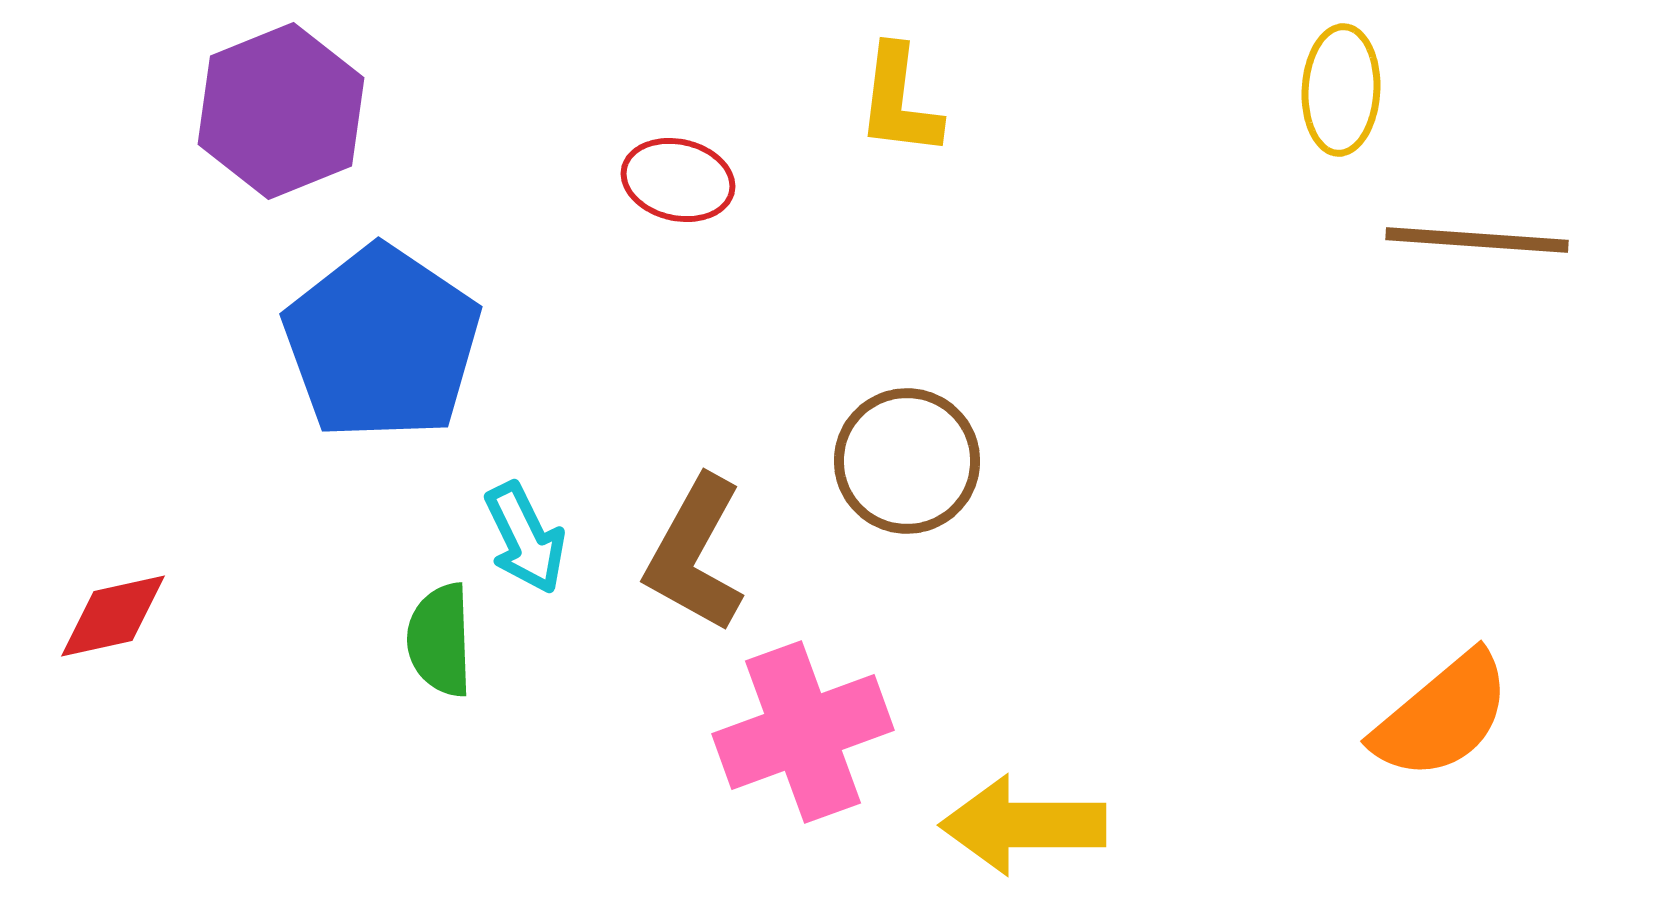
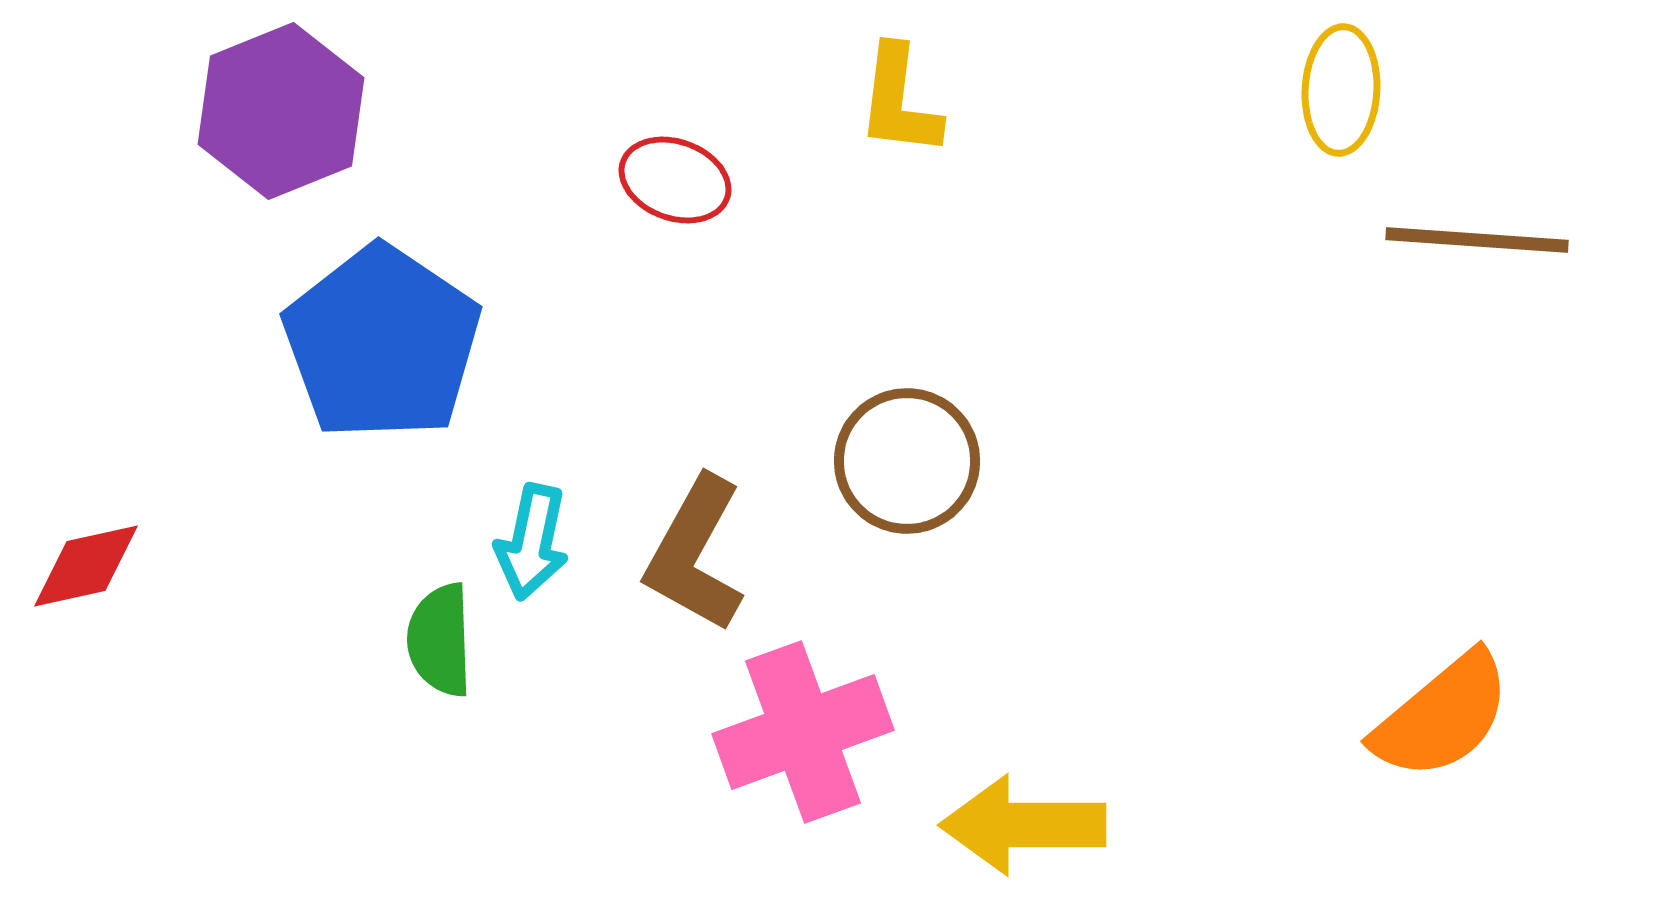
red ellipse: moved 3 px left; rotated 7 degrees clockwise
cyan arrow: moved 7 px right, 4 px down; rotated 38 degrees clockwise
red diamond: moved 27 px left, 50 px up
